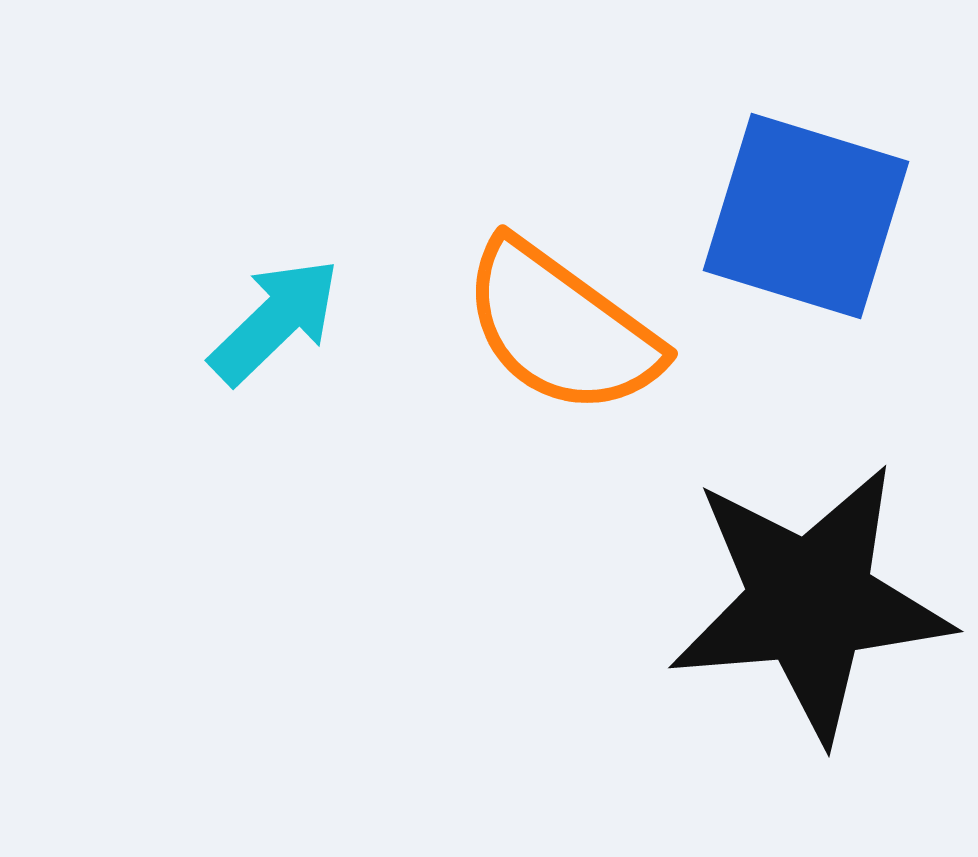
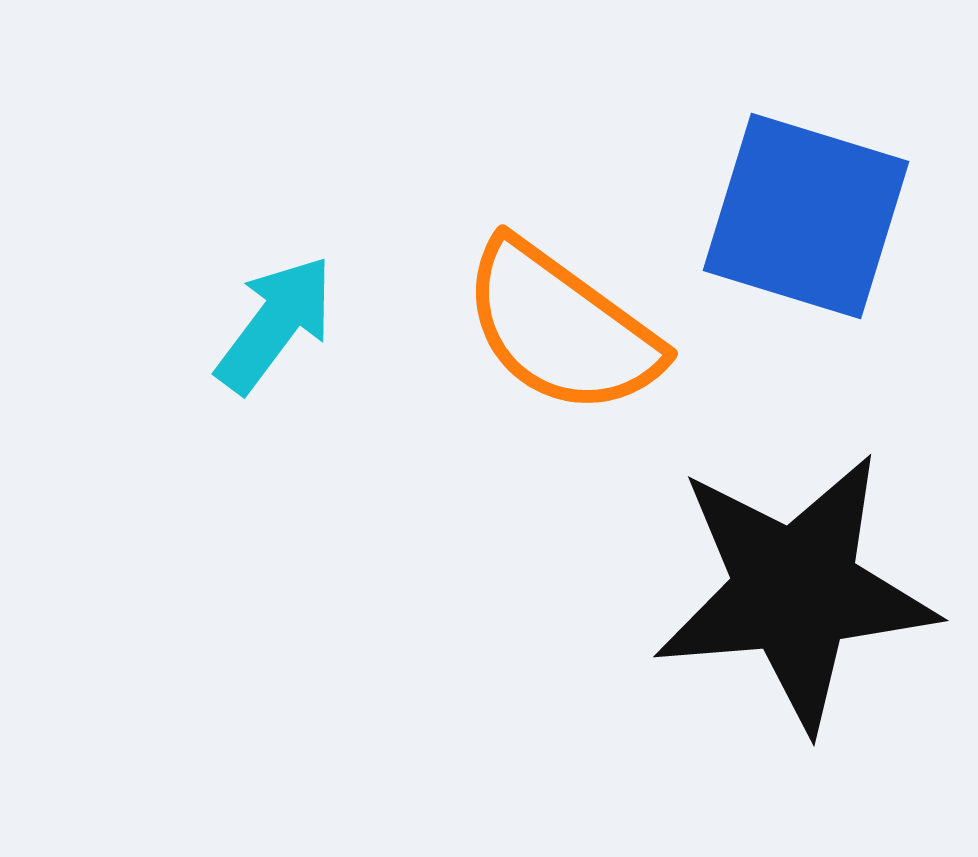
cyan arrow: moved 3 px down; rotated 9 degrees counterclockwise
black star: moved 15 px left, 11 px up
